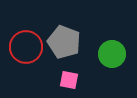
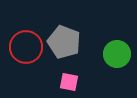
green circle: moved 5 px right
pink square: moved 2 px down
